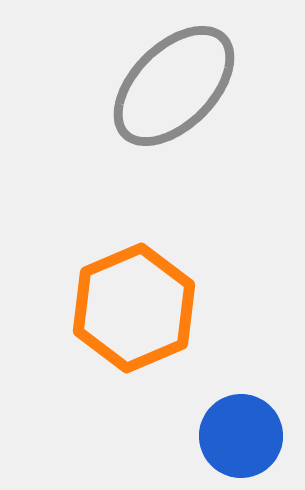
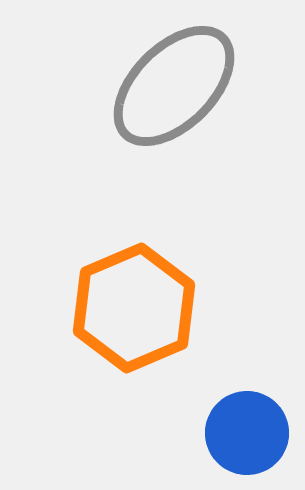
blue circle: moved 6 px right, 3 px up
